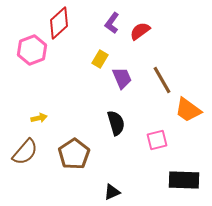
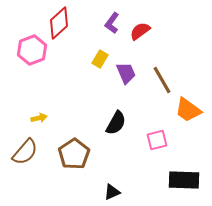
purple trapezoid: moved 4 px right, 5 px up
black semicircle: rotated 45 degrees clockwise
